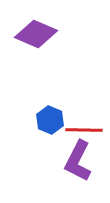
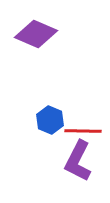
red line: moved 1 px left, 1 px down
